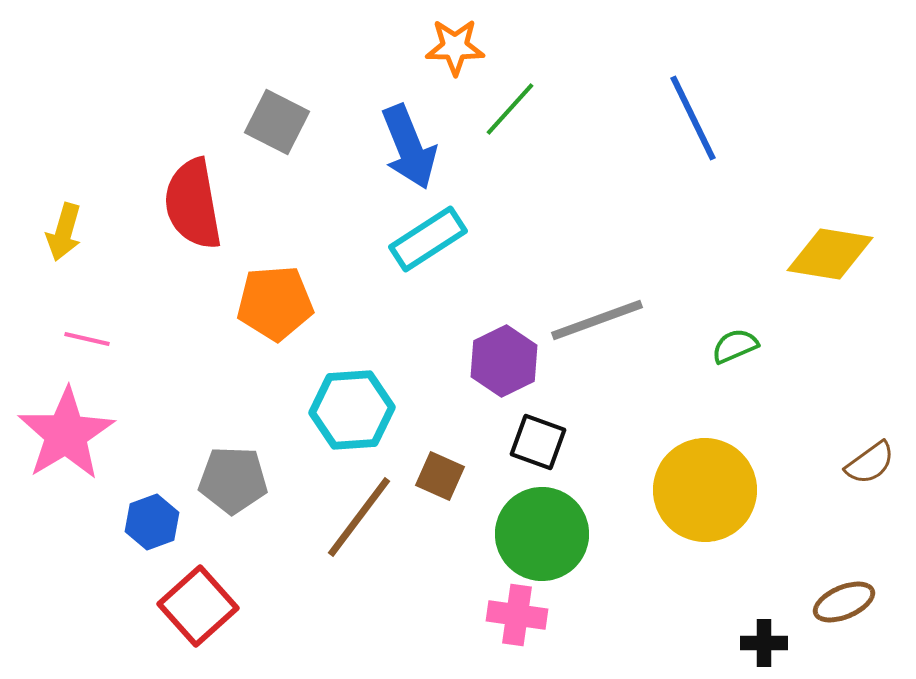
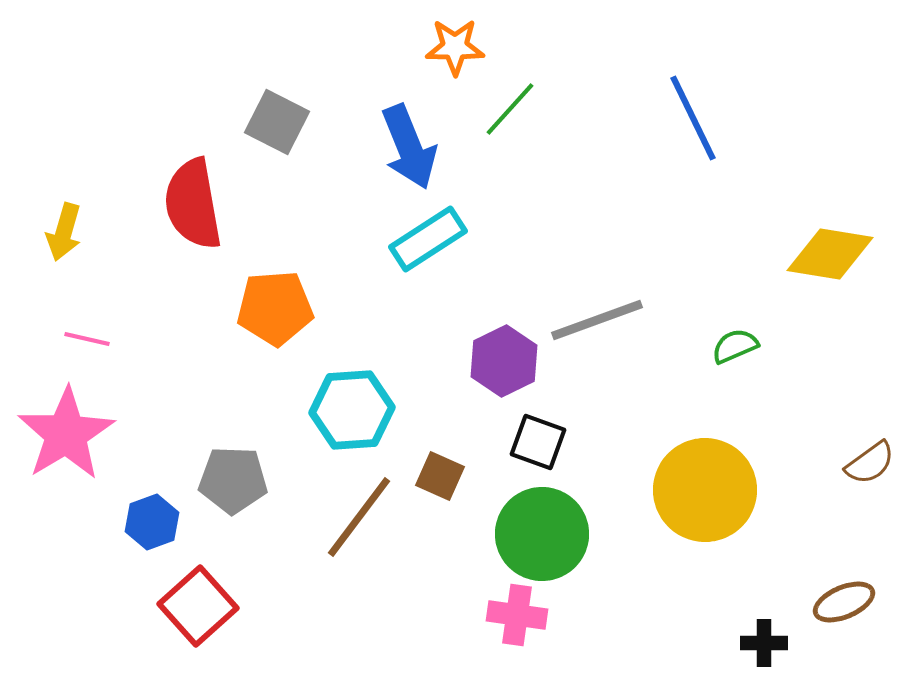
orange pentagon: moved 5 px down
